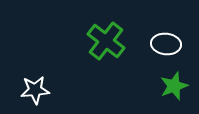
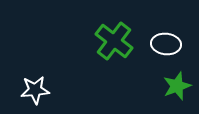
green cross: moved 8 px right
green star: moved 3 px right
